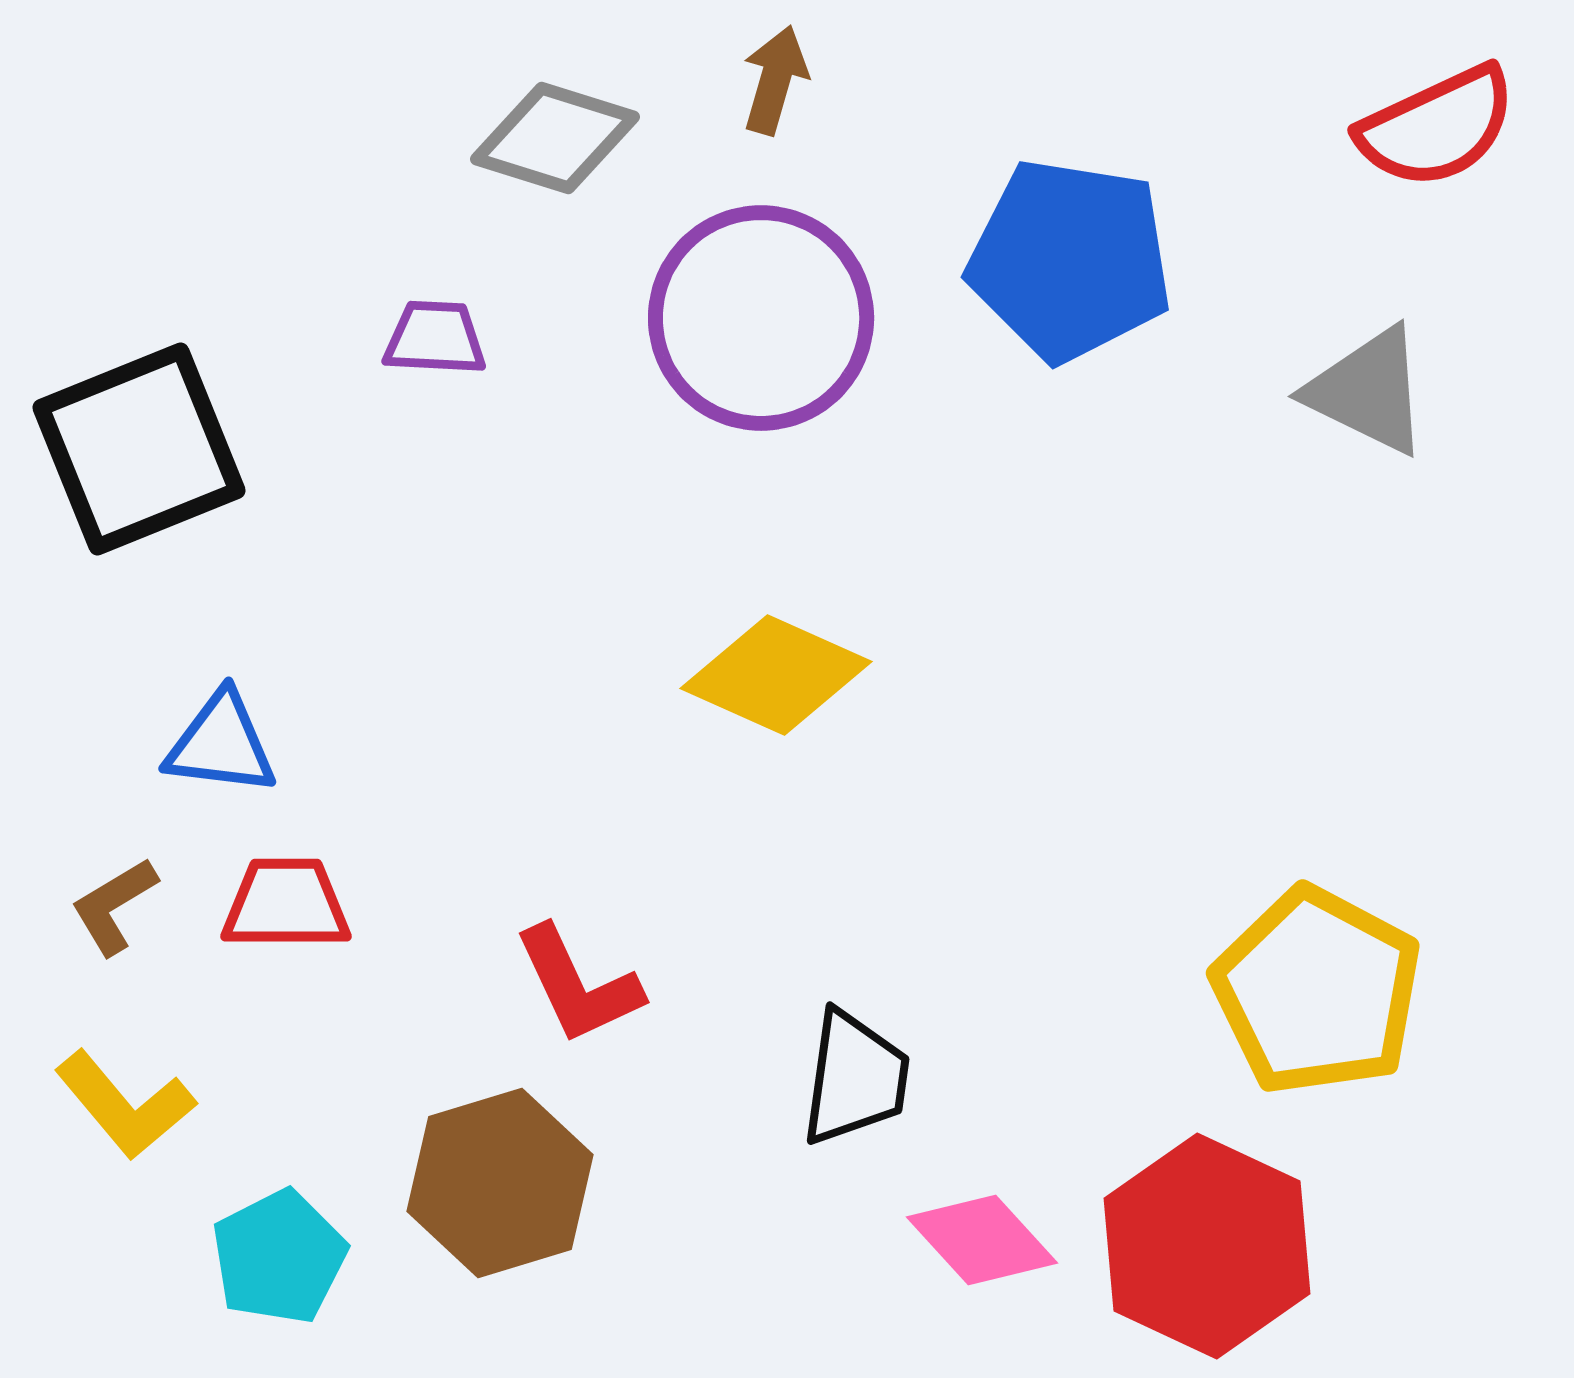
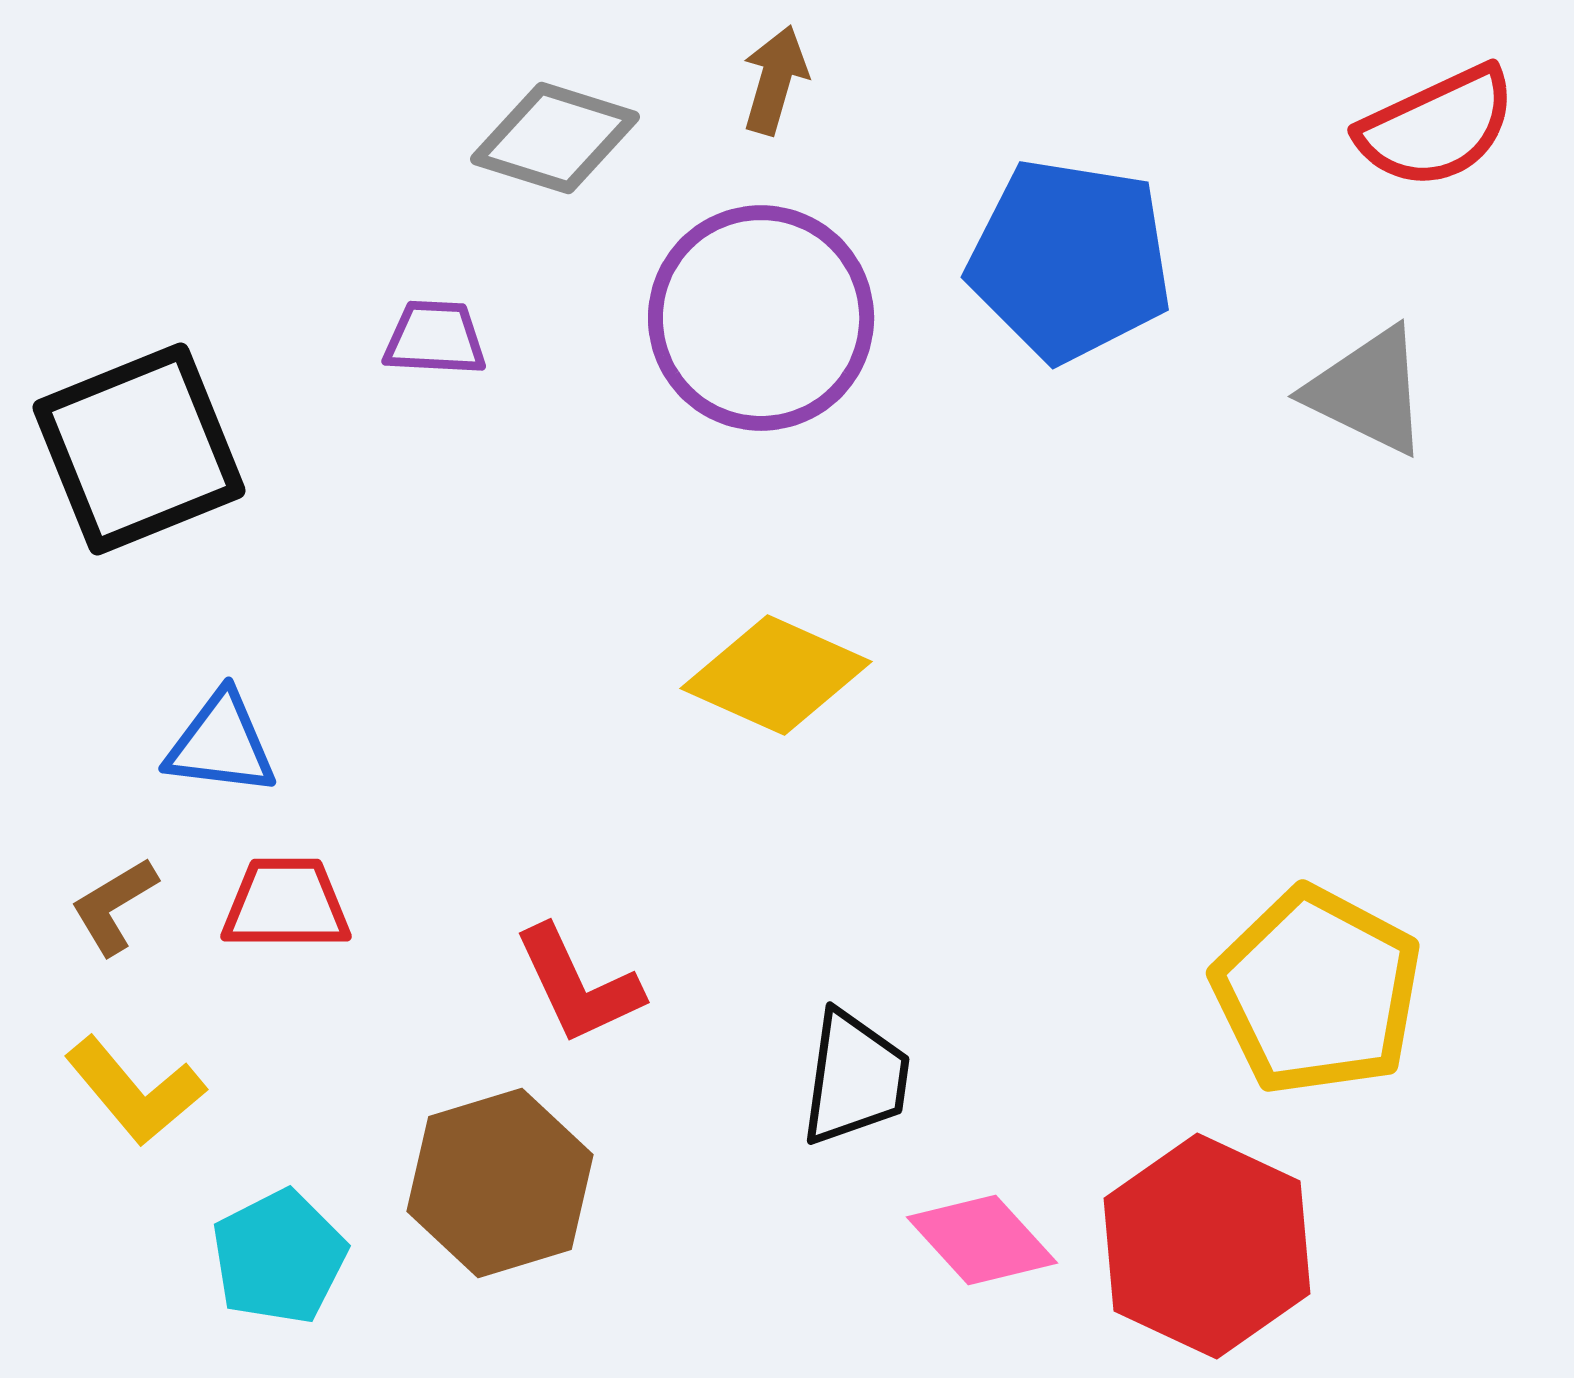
yellow L-shape: moved 10 px right, 14 px up
